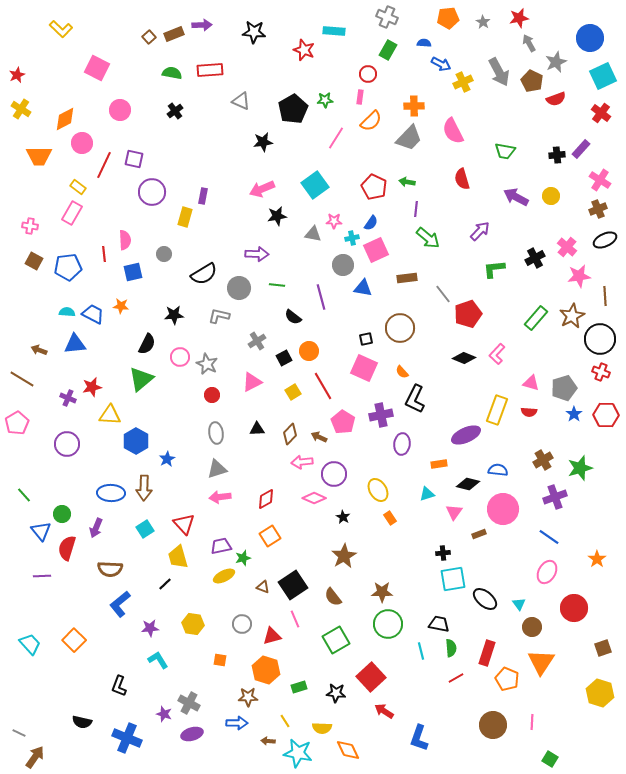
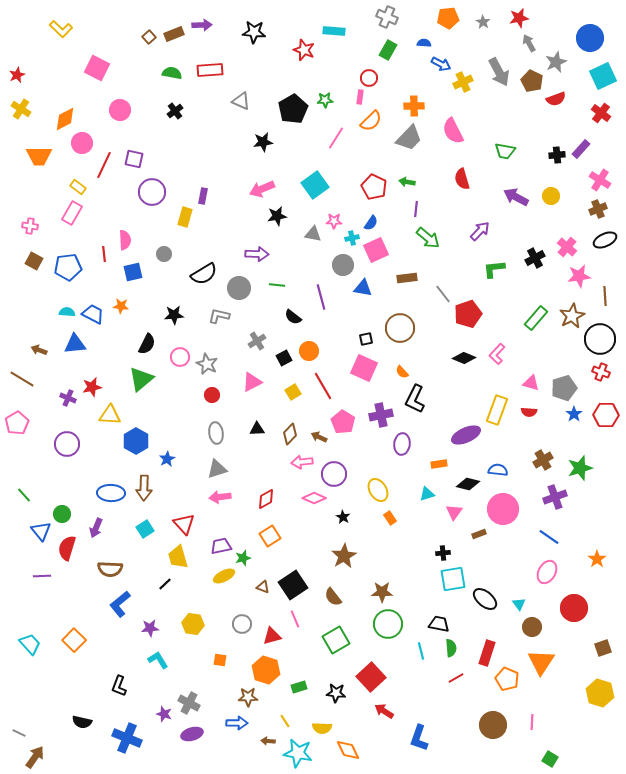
red circle at (368, 74): moved 1 px right, 4 px down
